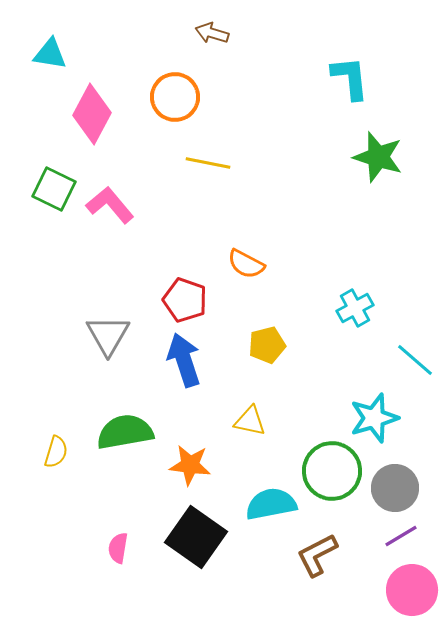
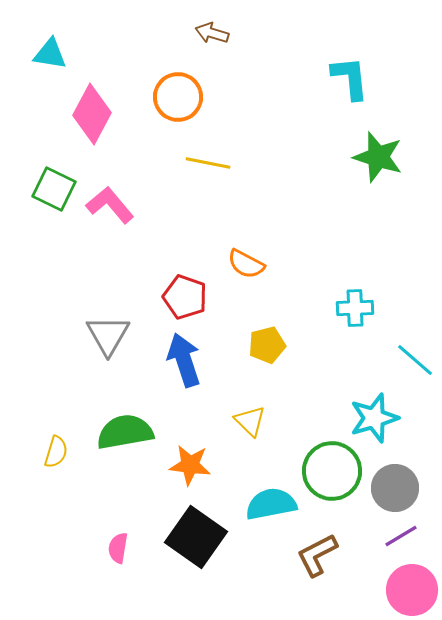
orange circle: moved 3 px right
red pentagon: moved 3 px up
cyan cross: rotated 27 degrees clockwise
yellow triangle: rotated 32 degrees clockwise
